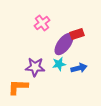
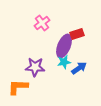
purple ellipse: moved 2 px down; rotated 15 degrees counterclockwise
cyan star: moved 5 px right, 2 px up
blue arrow: rotated 21 degrees counterclockwise
